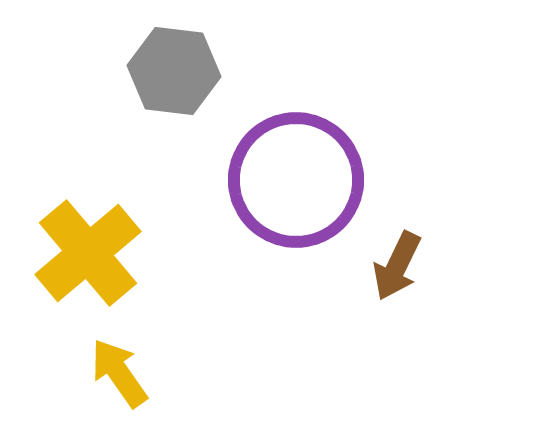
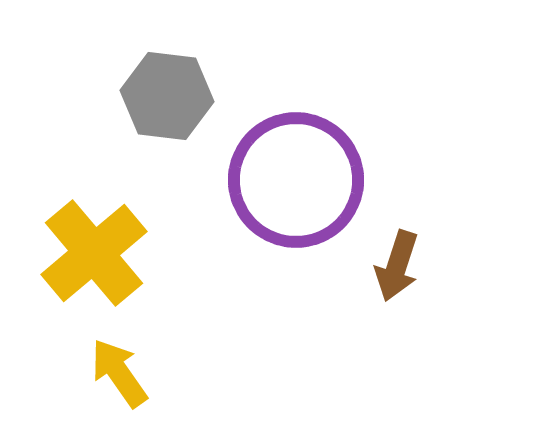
gray hexagon: moved 7 px left, 25 px down
yellow cross: moved 6 px right
brown arrow: rotated 8 degrees counterclockwise
